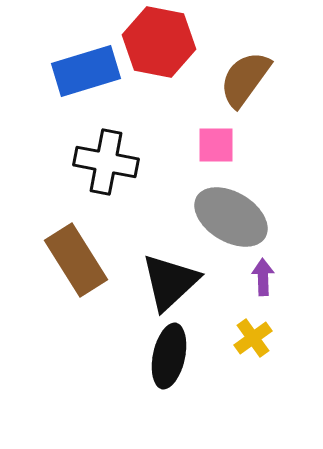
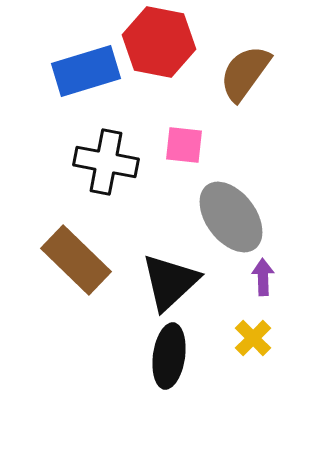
brown semicircle: moved 6 px up
pink square: moved 32 px left; rotated 6 degrees clockwise
gray ellipse: rotated 22 degrees clockwise
brown rectangle: rotated 14 degrees counterclockwise
yellow cross: rotated 9 degrees counterclockwise
black ellipse: rotated 4 degrees counterclockwise
